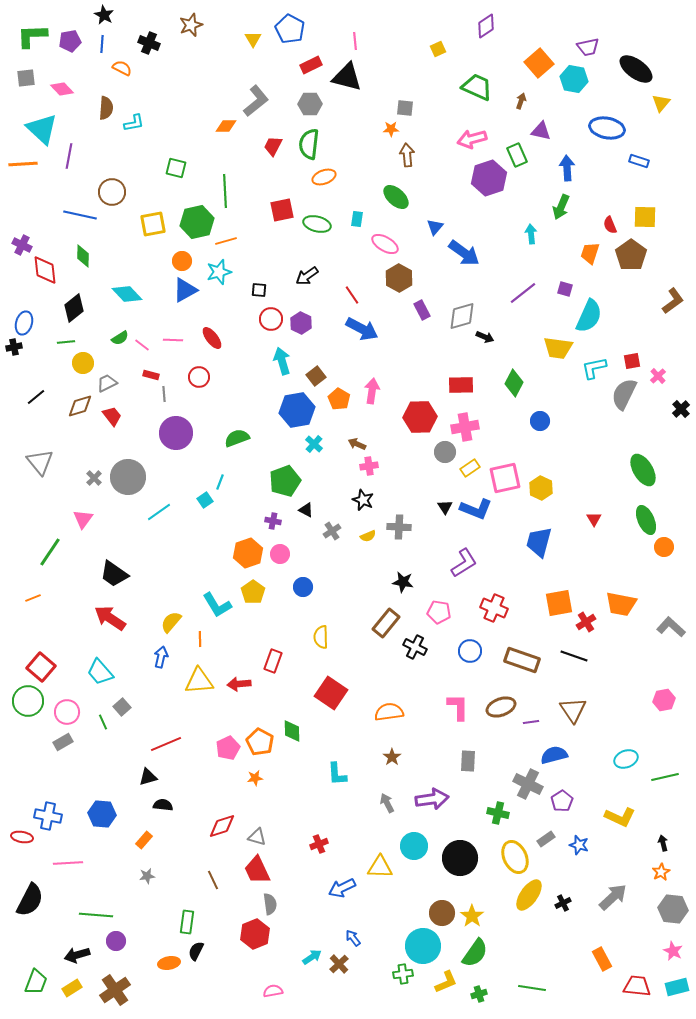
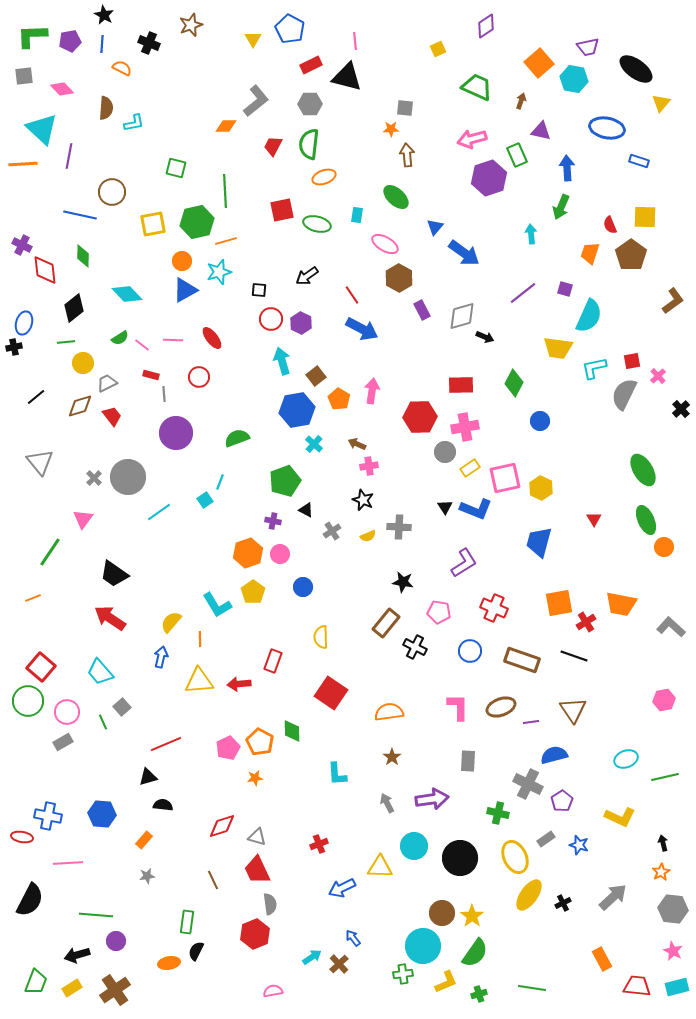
gray square at (26, 78): moved 2 px left, 2 px up
cyan rectangle at (357, 219): moved 4 px up
